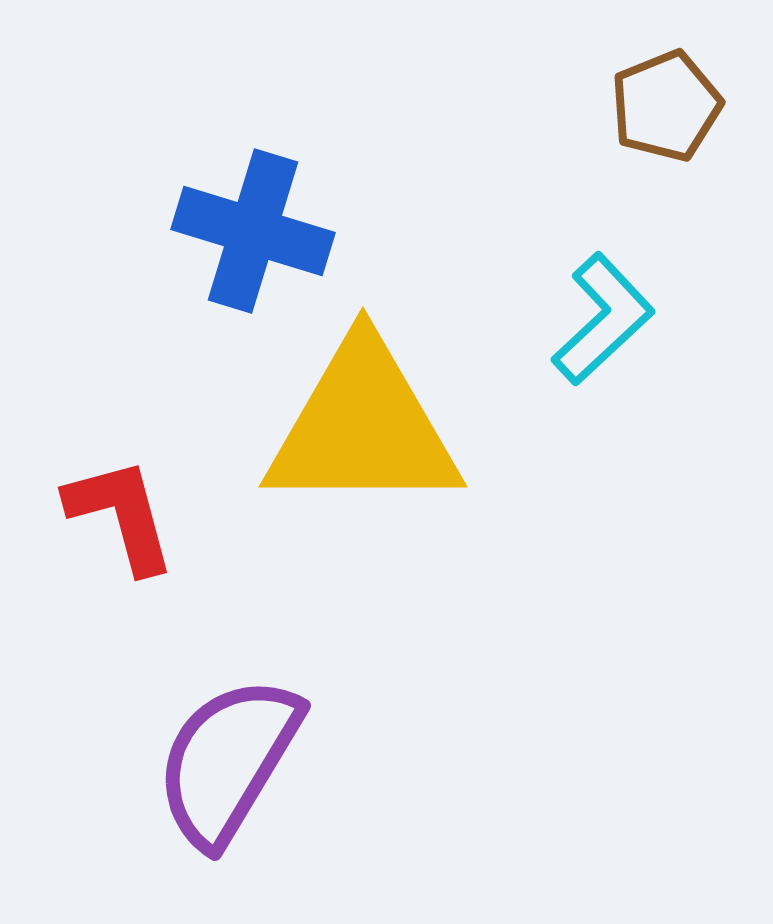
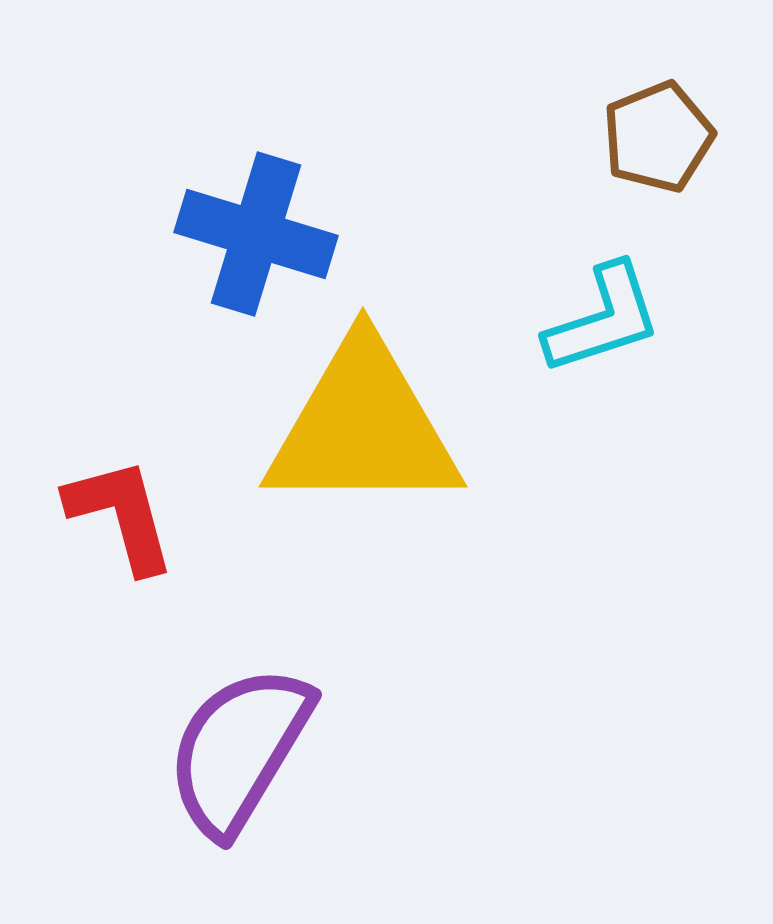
brown pentagon: moved 8 px left, 31 px down
blue cross: moved 3 px right, 3 px down
cyan L-shape: rotated 25 degrees clockwise
purple semicircle: moved 11 px right, 11 px up
